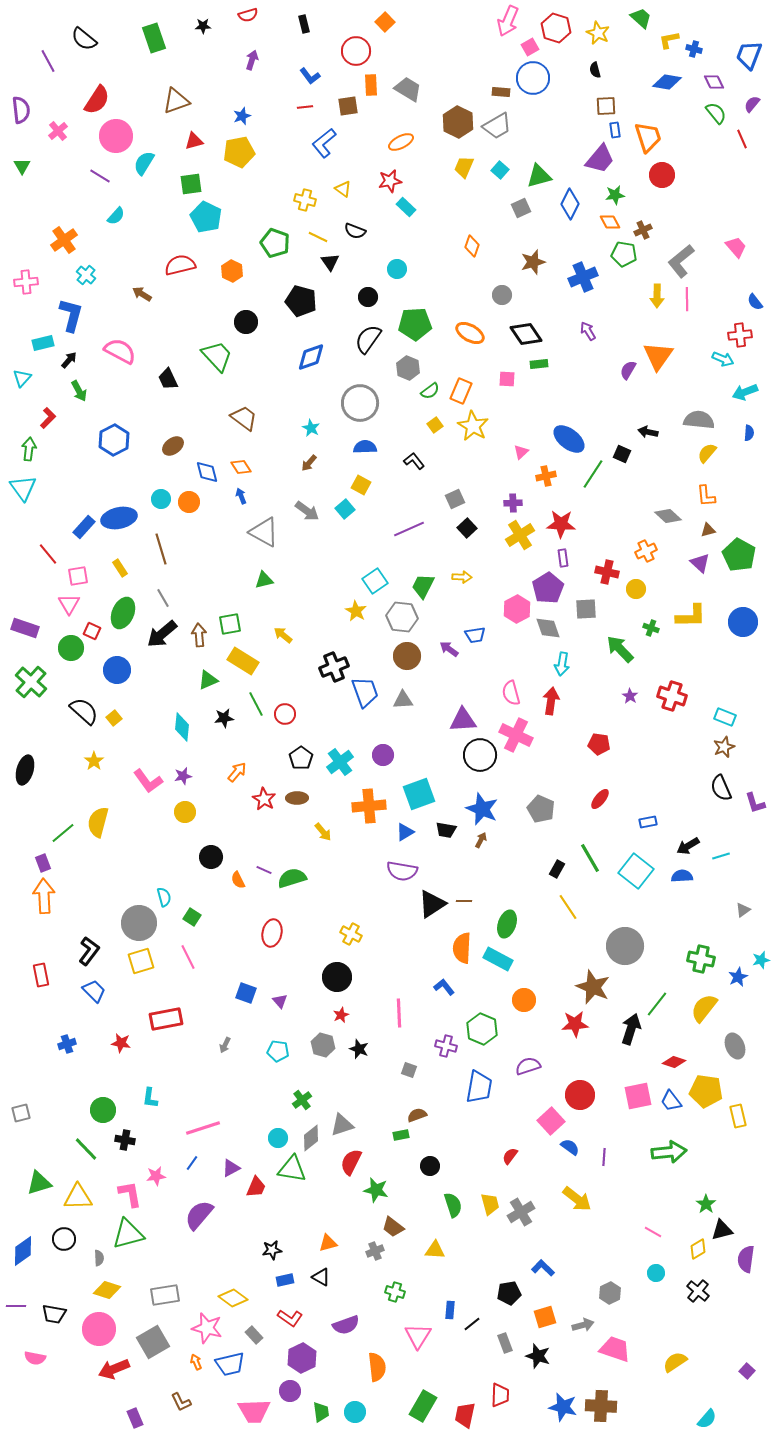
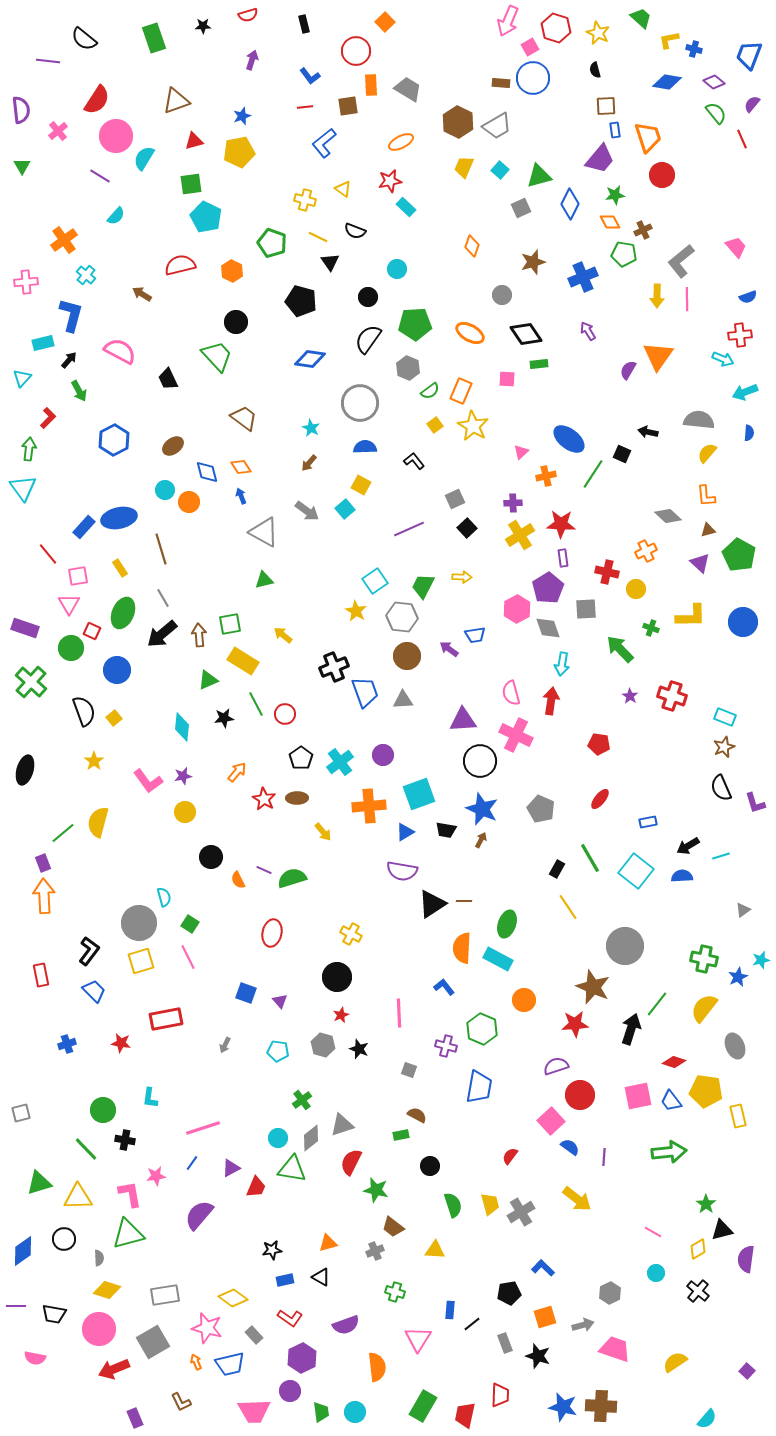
purple line at (48, 61): rotated 55 degrees counterclockwise
purple diamond at (714, 82): rotated 25 degrees counterclockwise
brown rectangle at (501, 92): moved 9 px up
cyan semicircle at (144, 163): moved 5 px up
green pentagon at (275, 243): moved 3 px left
blue semicircle at (755, 302): moved 7 px left, 5 px up; rotated 72 degrees counterclockwise
black circle at (246, 322): moved 10 px left
blue diamond at (311, 357): moved 1 px left, 2 px down; rotated 28 degrees clockwise
cyan circle at (161, 499): moved 4 px right, 9 px up
black semicircle at (84, 711): rotated 28 degrees clockwise
black circle at (480, 755): moved 6 px down
green square at (192, 917): moved 2 px left, 7 px down
green cross at (701, 959): moved 3 px right
purple semicircle at (528, 1066): moved 28 px right
brown semicircle at (417, 1115): rotated 48 degrees clockwise
pink triangle at (418, 1336): moved 3 px down
